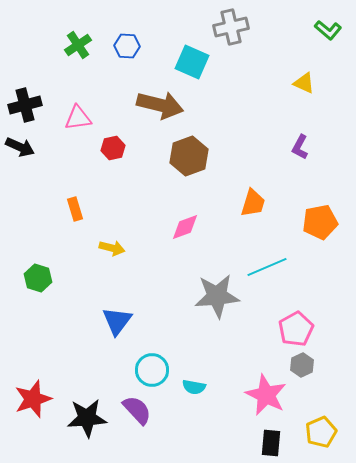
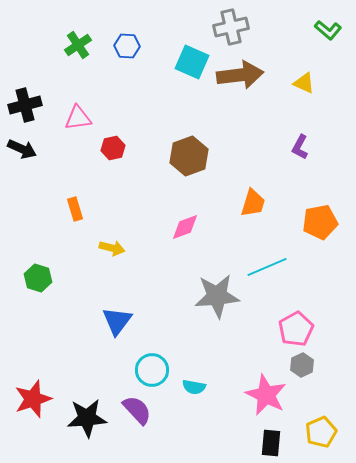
brown arrow: moved 80 px right, 30 px up; rotated 21 degrees counterclockwise
black arrow: moved 2 px right, 2 px down
